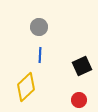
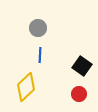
gray circle: moved 1 px left, 1 px down
black square: rotated 30 degrees counterclockwise
red circle: moved 6 px up
